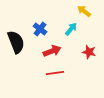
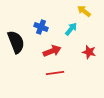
blue cross: moved 1 px right, 2 px up; rotated 16 degrees counterclockwise
